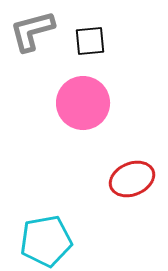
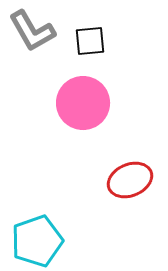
gray L-shape: rotated 105 degrees counterclockwise
red ellipse: moved 2 px left, 1 px down
cyan pentagon: moved 9 px left; rotated 9 degrees counterclockwise
